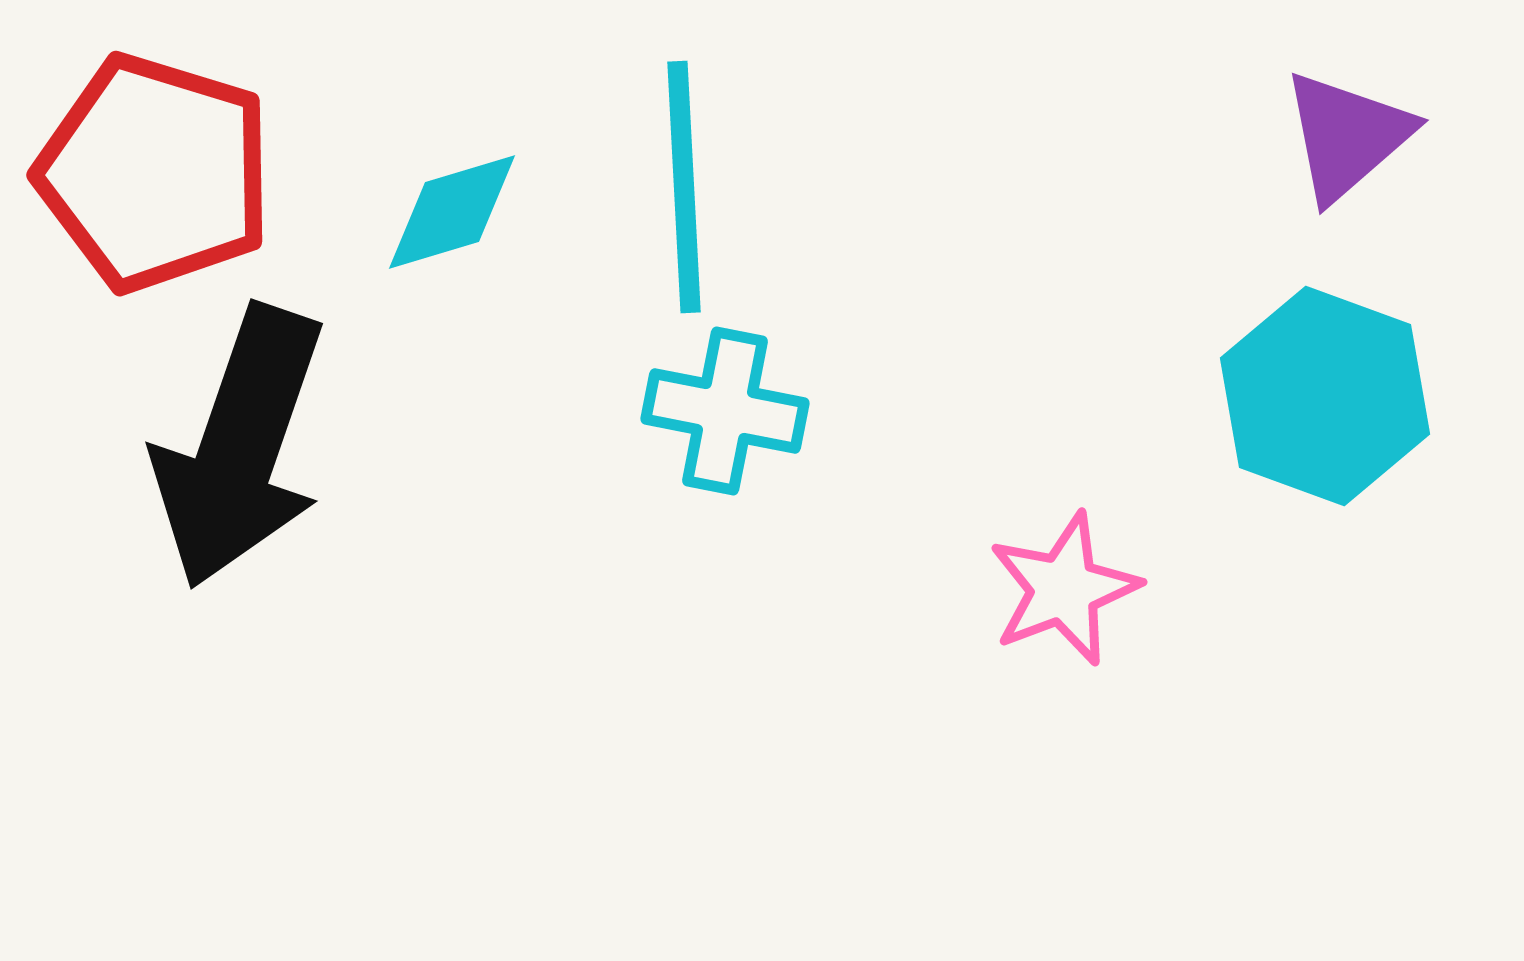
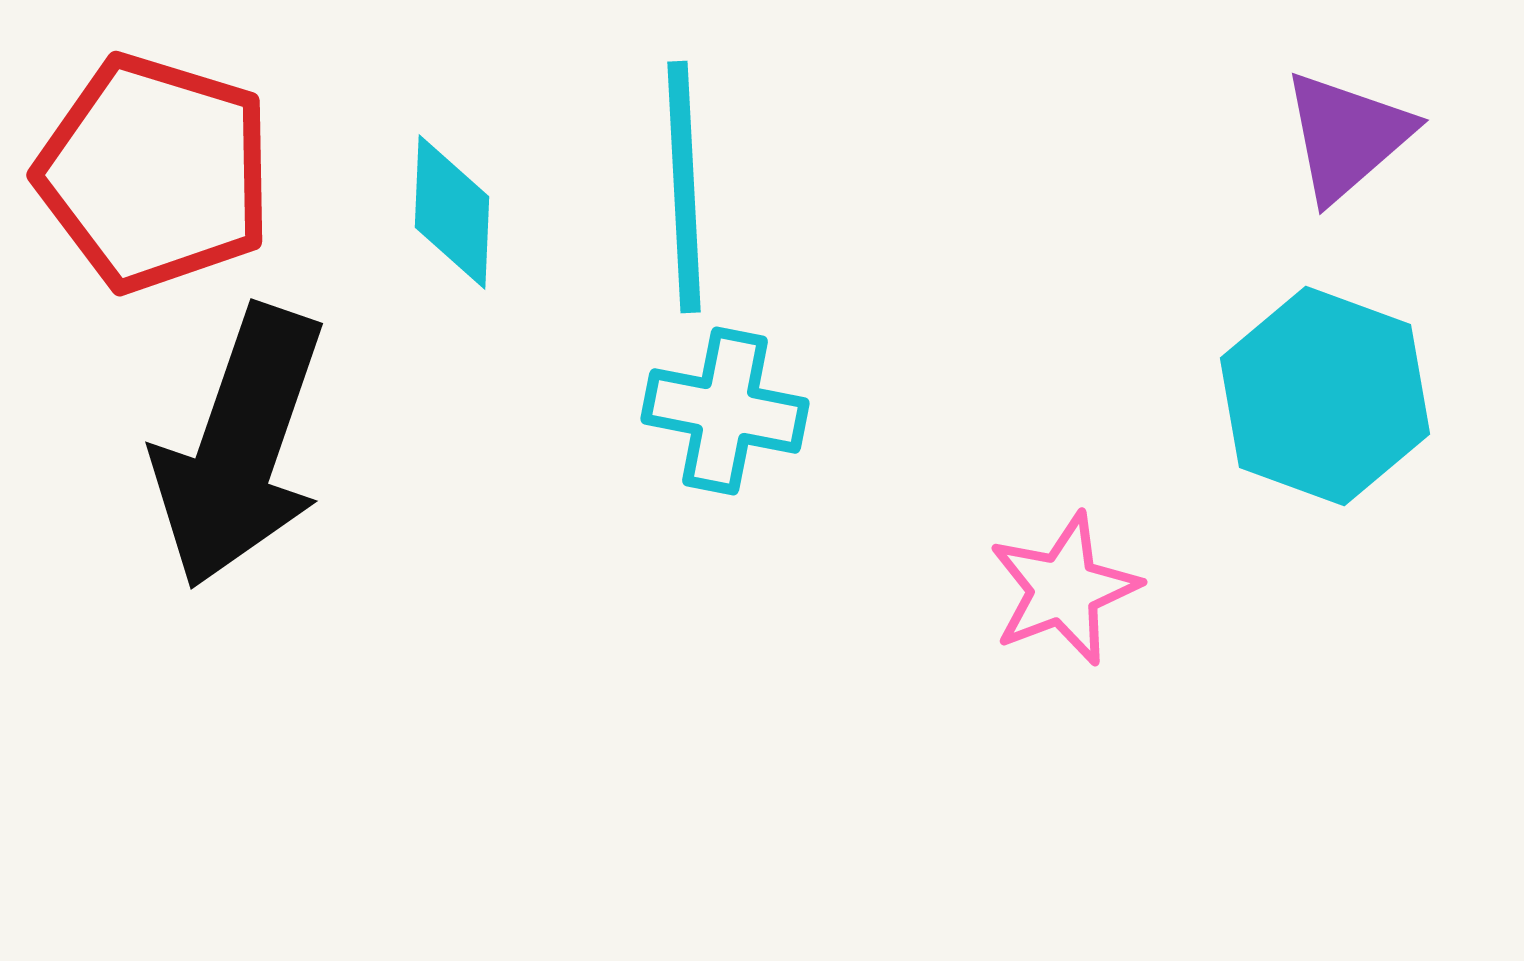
cyan diamond: rotated 71 degrees counterclockwise
